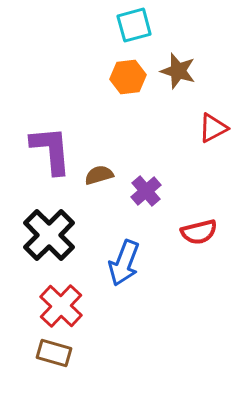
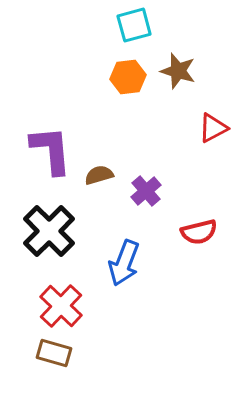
black cross: moved 4 px up
